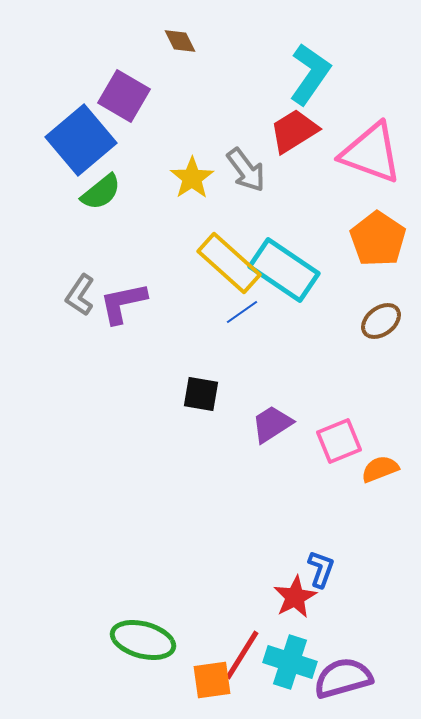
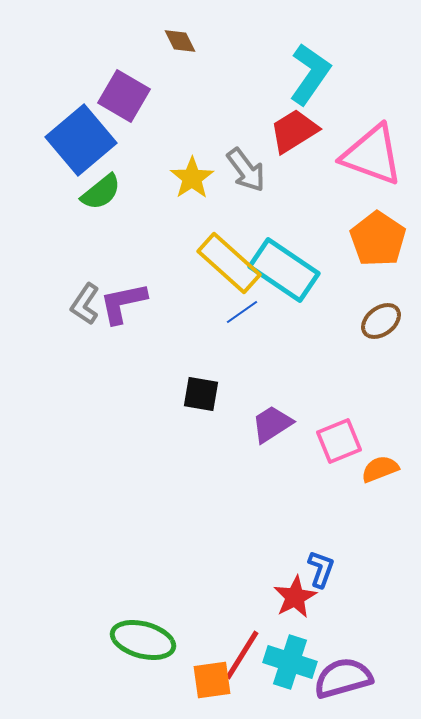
pink triangle: moved 1 px right, 2 px down
gray L-shape: moved 5 px right, 9 px down
